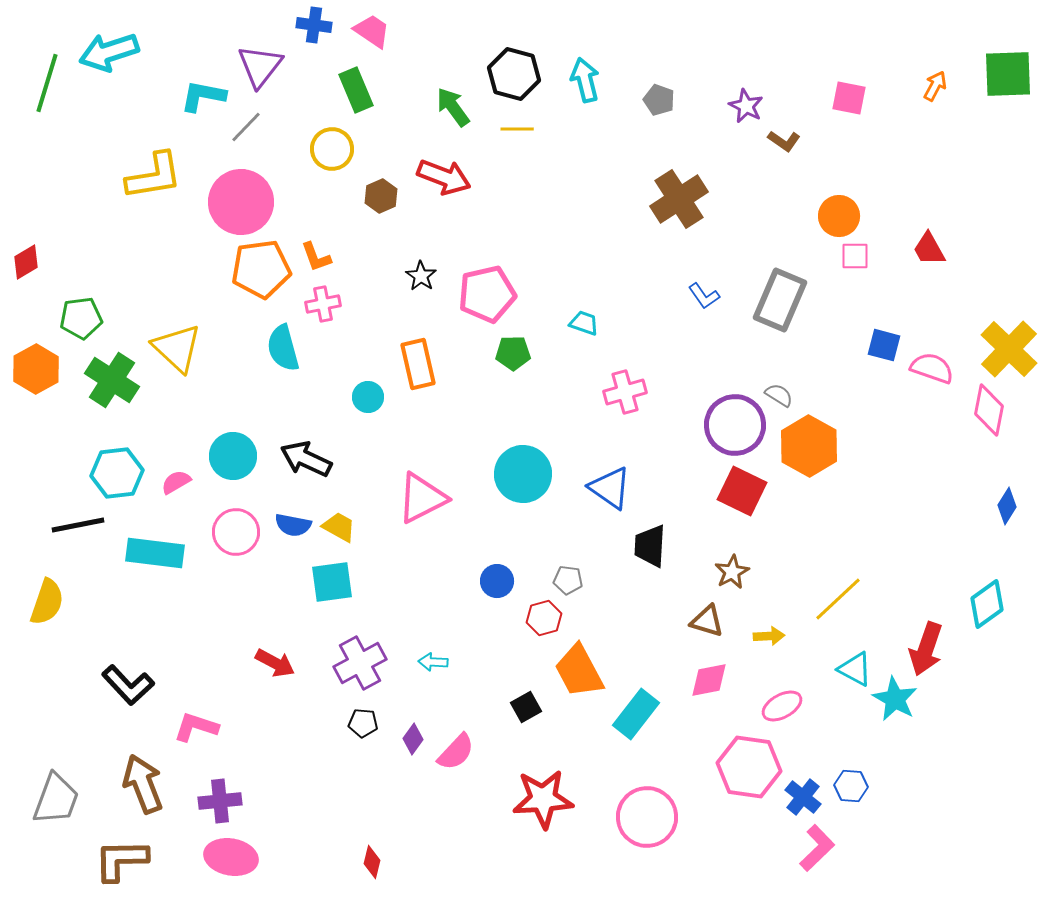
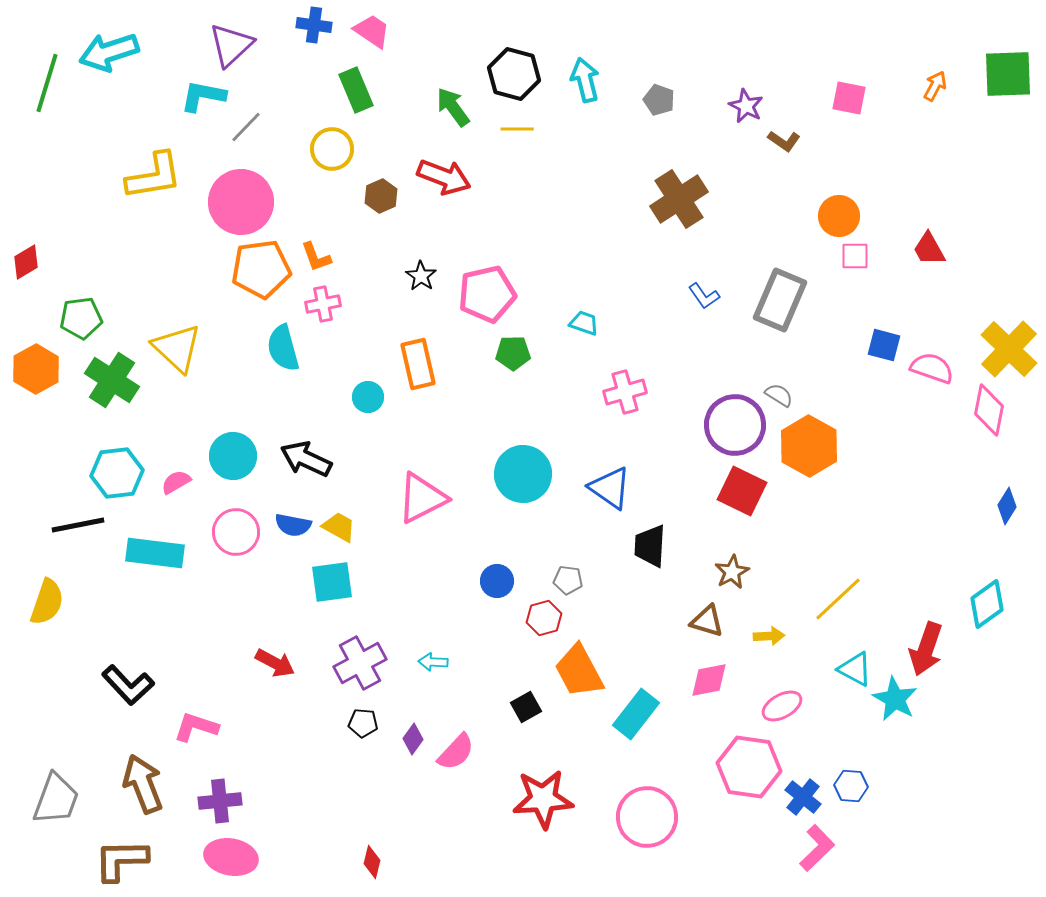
purple triangle at (260, 66): moved 29 px left, 21 px up; rotated 9 degrees clockwise
